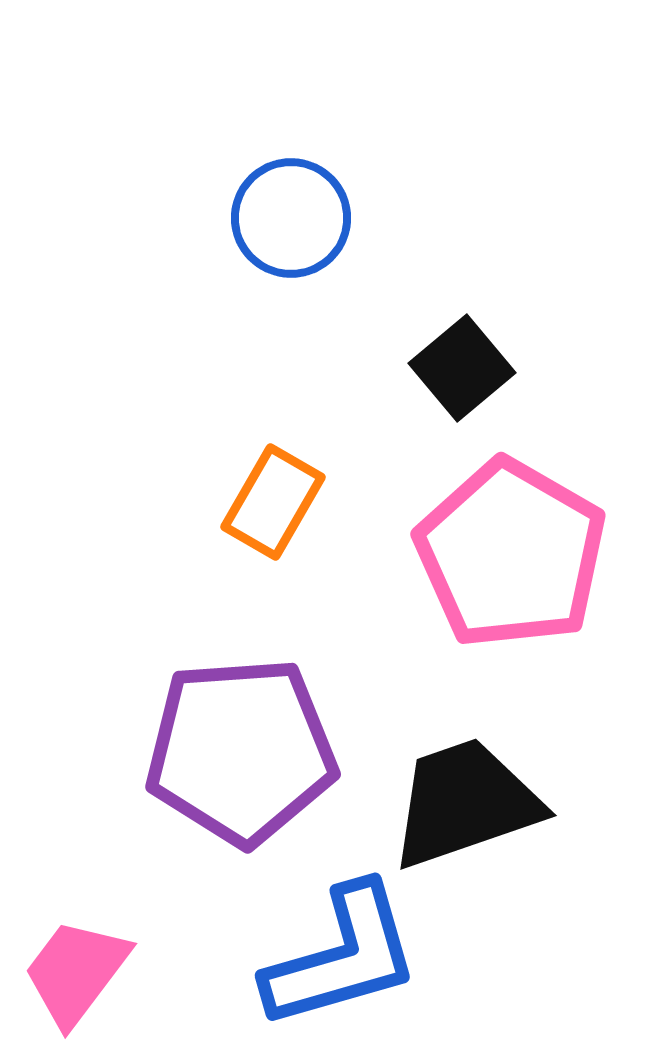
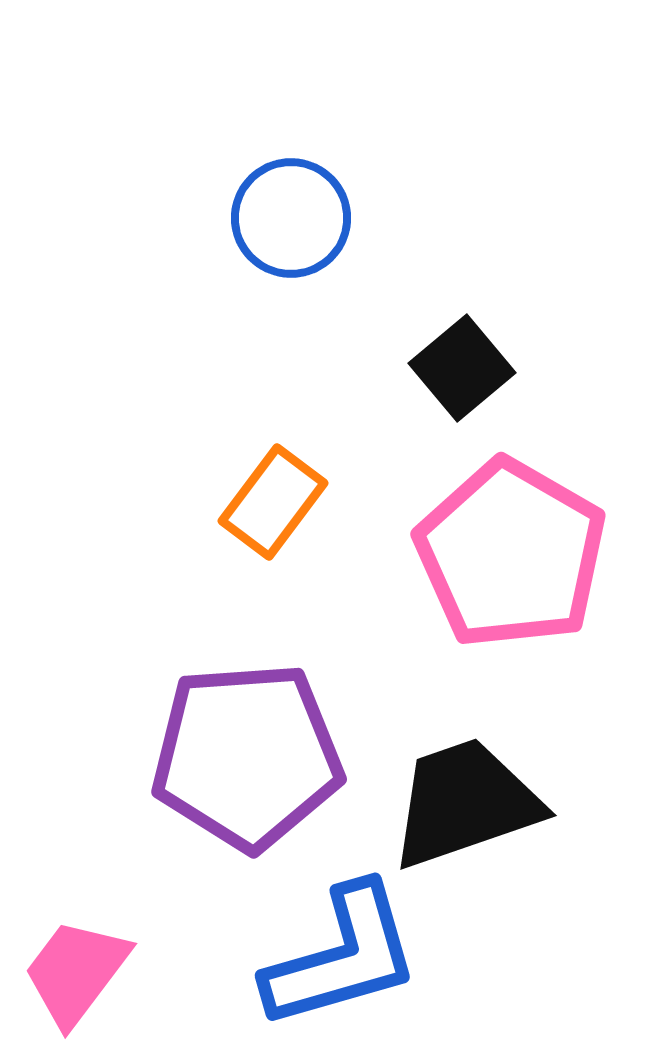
orange rectangle: rotated 7 degrees clockwise
purple pentagon: moved 6 px right, 5 px down
